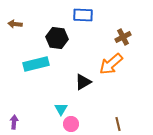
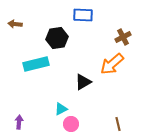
black hexagon: rotated 15 degrees counterclockwise
orange arrow: moved 1 px right
cyan triangle: rotated 32 degrees clockwise
purple arrow: moved 5 px right
